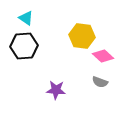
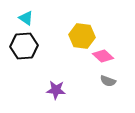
gray semicircle: moved 8 px right, 1 px up
